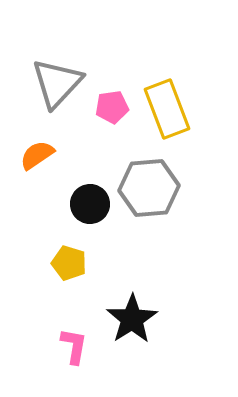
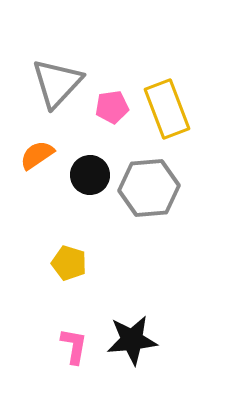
black circle: moved 29 px up
black star: moved 21 px down; rotated 27 degrees clockwise
